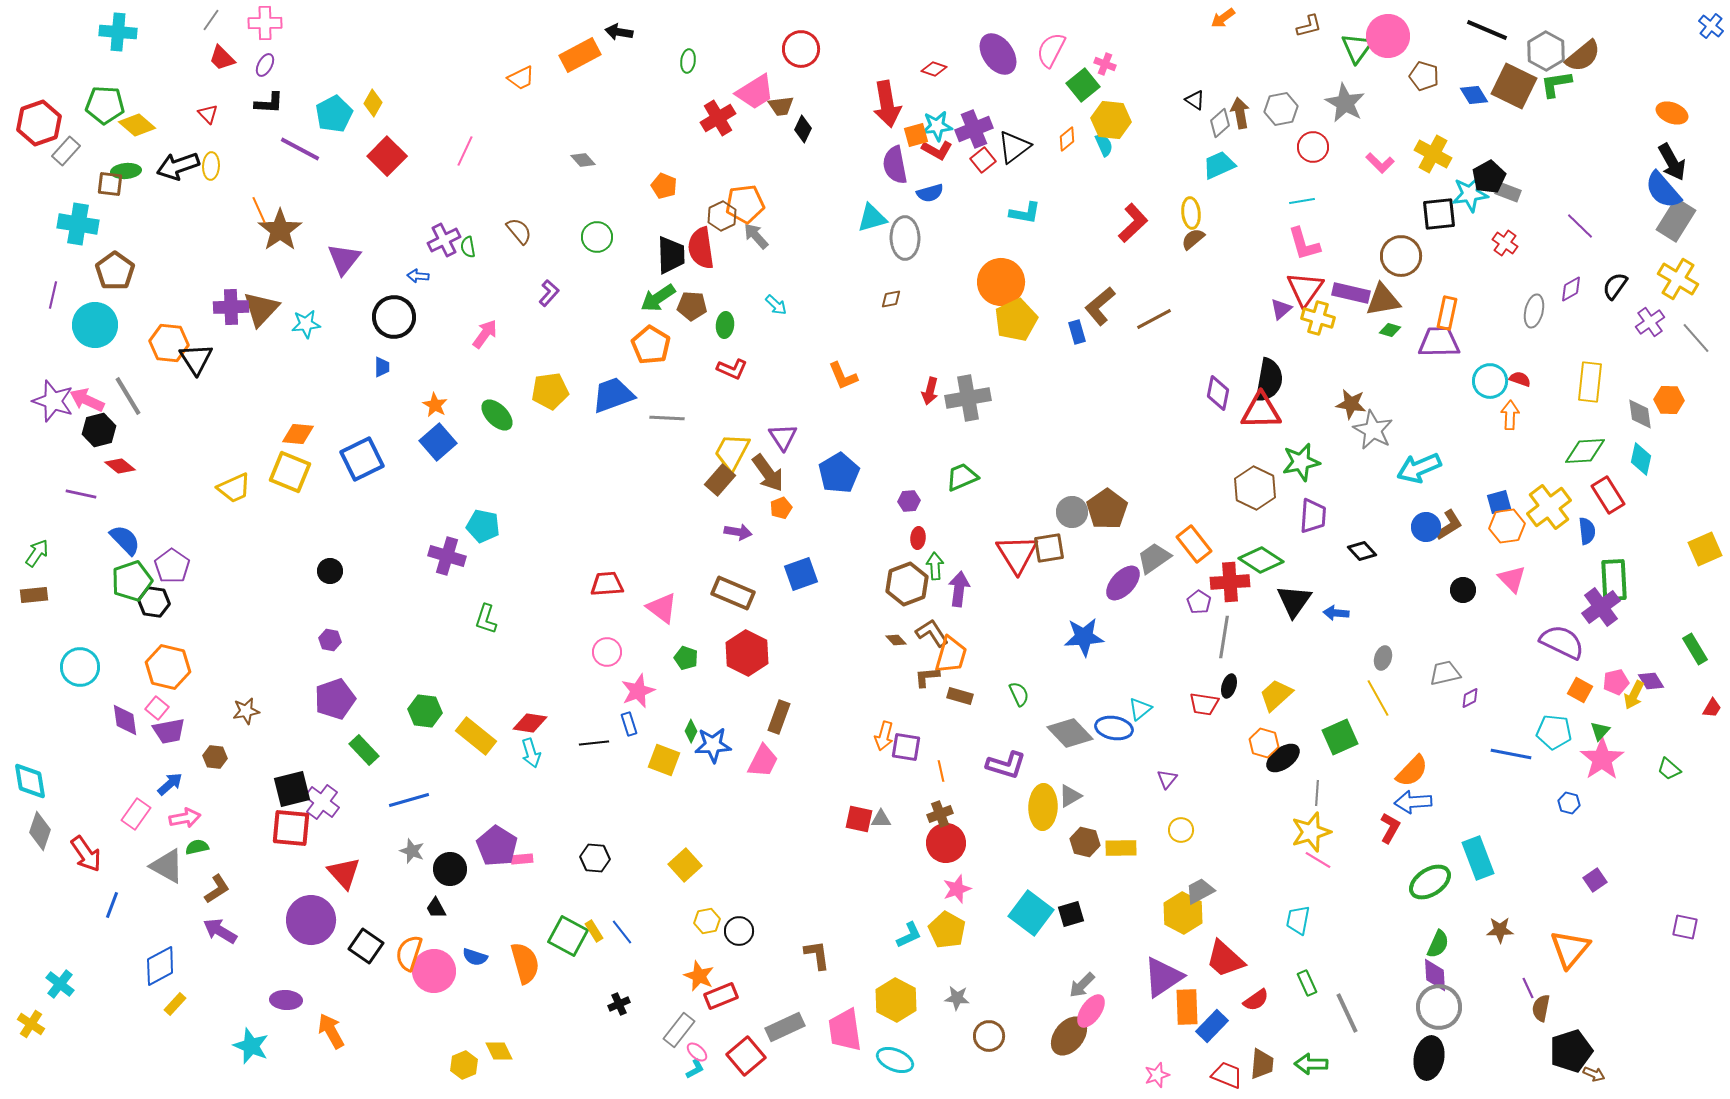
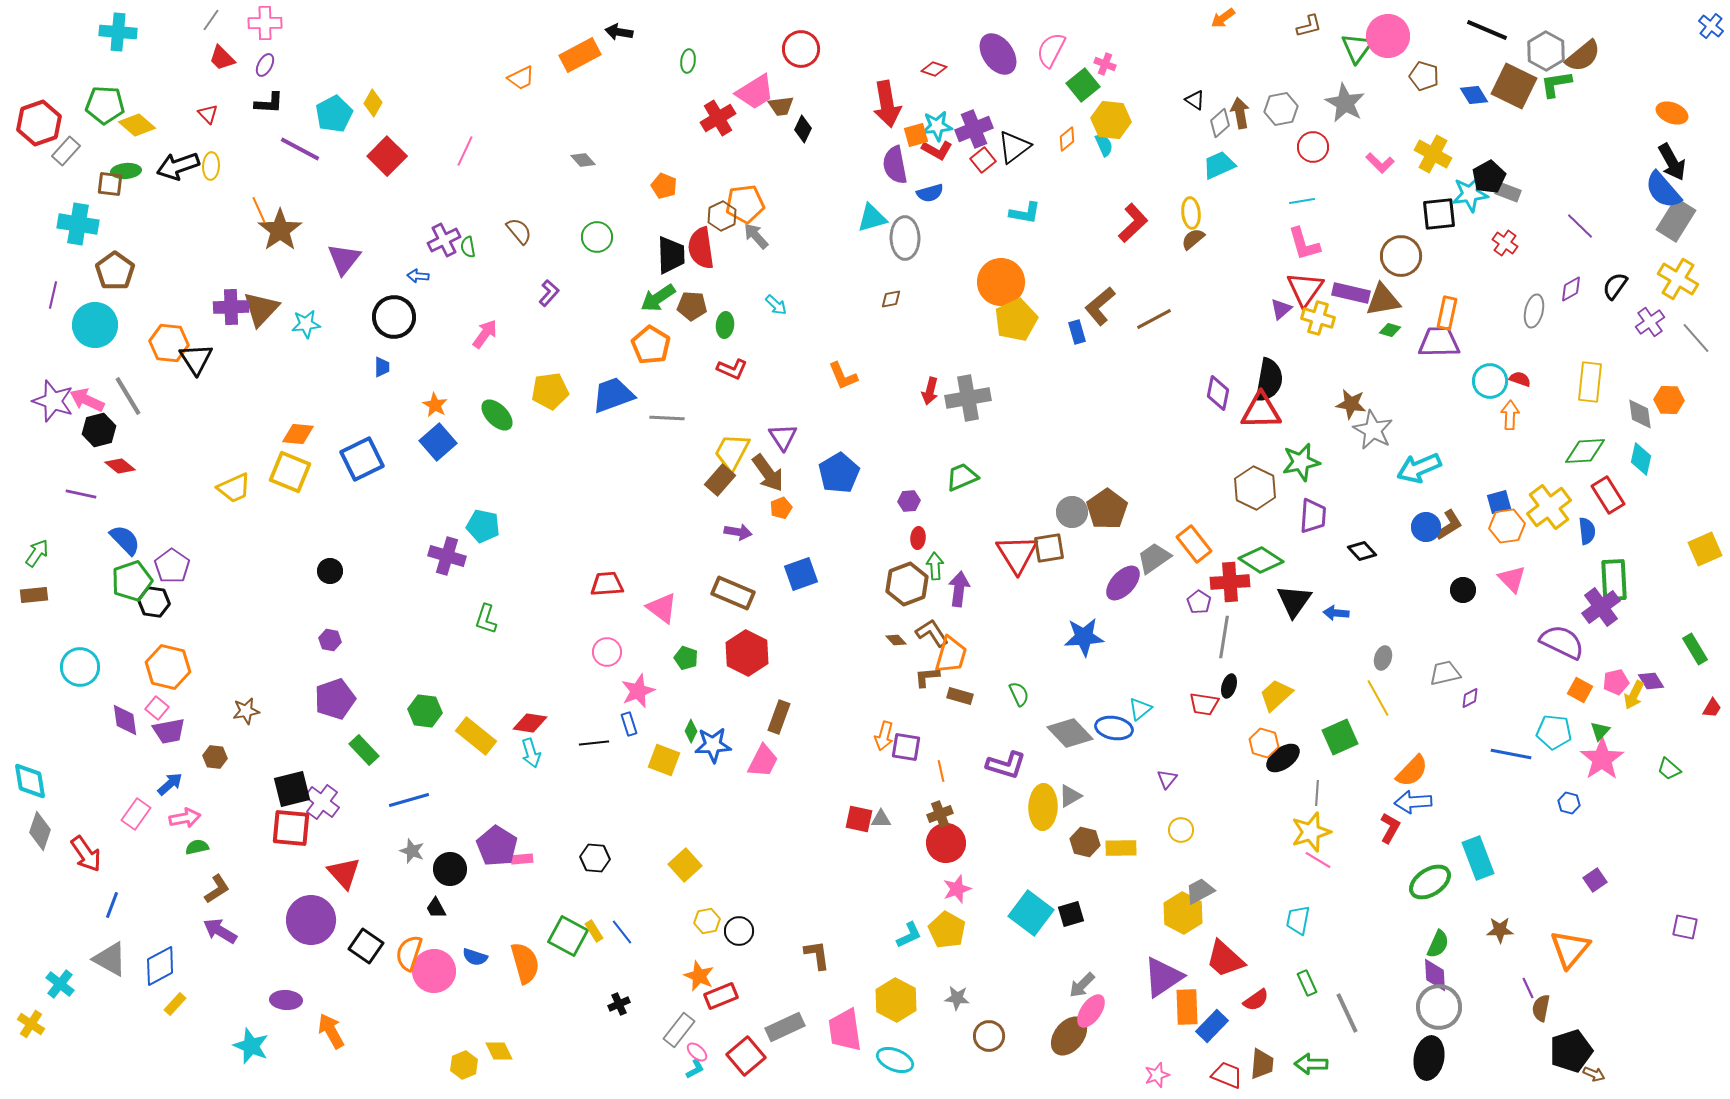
gray triangle at (167, 866): moved 57 px left, 93 px down
